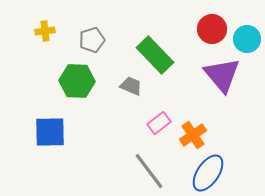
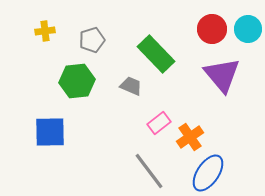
cyan circle: moved 1 px right, 10 px up
green rectangle: moved 1 px right, 1 px up
green hexagon: rotated 8 degrees counterclockwise
orange cross: moved 3 px left, 2 px down
